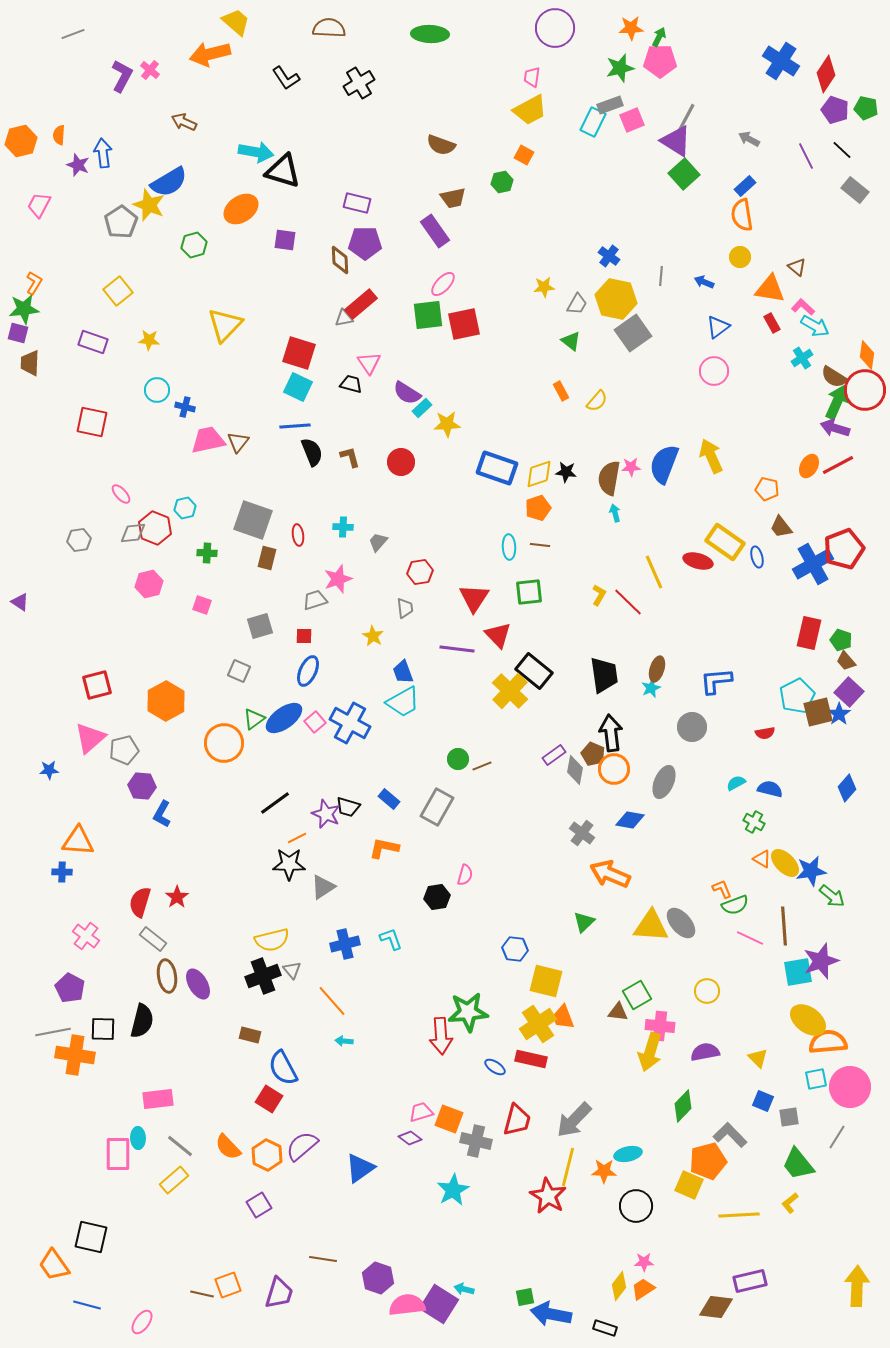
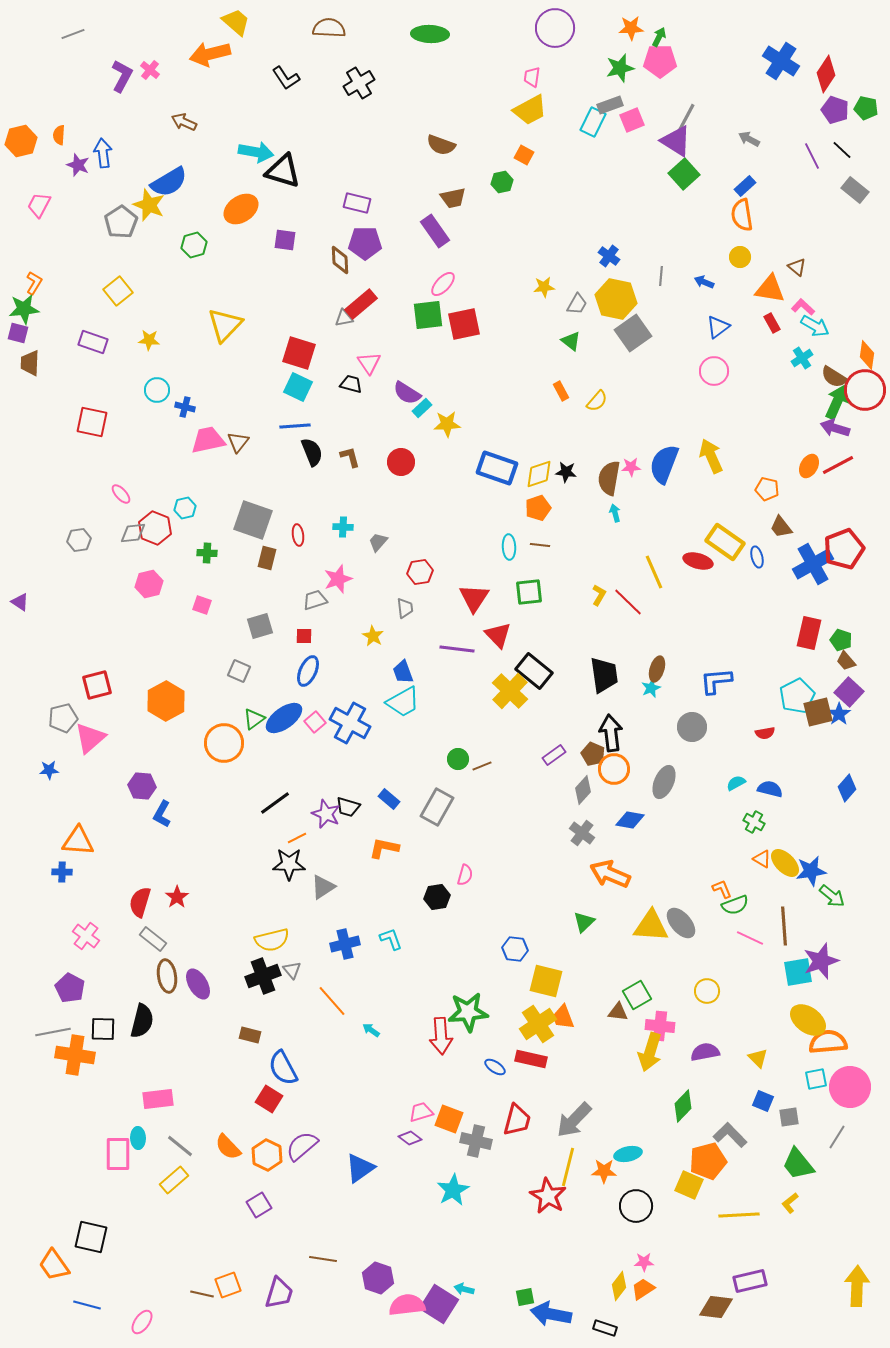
purple line at (806, 156): moved 6 px right
gray pentagon at (124, 750): moved 61 px left, 32 px up
gray diamond at (575, 770): moved 8 px right, 20 px down; rotated 32 degrees clockwise
cyan arrow at (344, 1041): moved 27 px right, 11 px up; rotated 30 degrees clockwise
